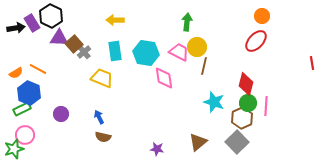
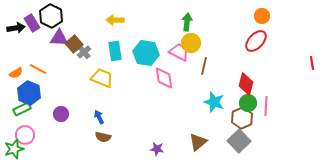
yellow circle: moved 6 px left, 4 px up
gray square: moved 2 px right, 1 px up
